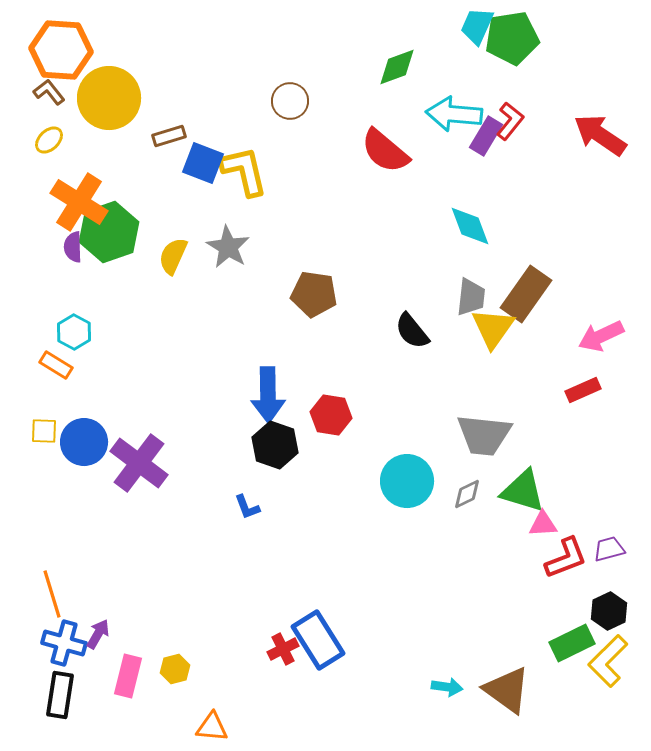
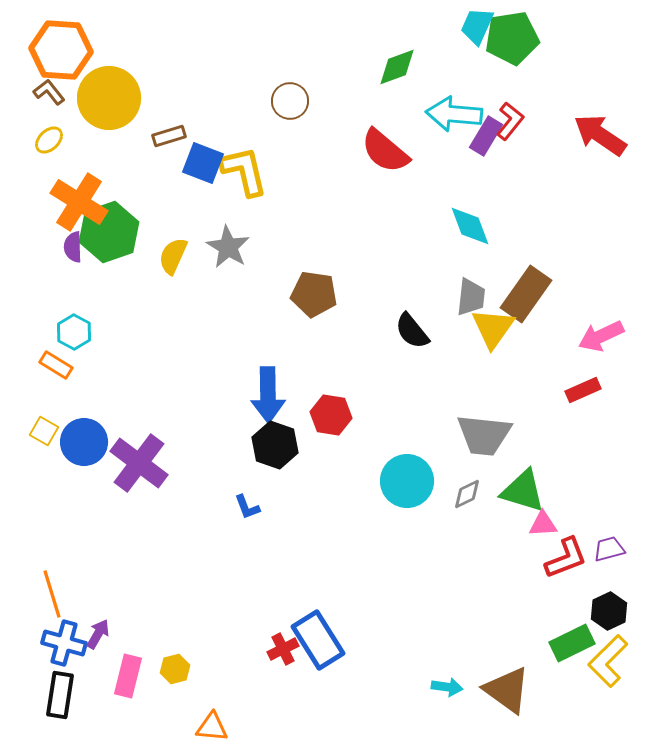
yellow square at (44, 431): rotated 28 degrees clockwise
